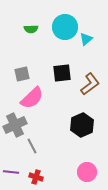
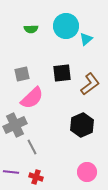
cyan circle: moved 1 px right, 1 px up
gray line: moved 1 px down
